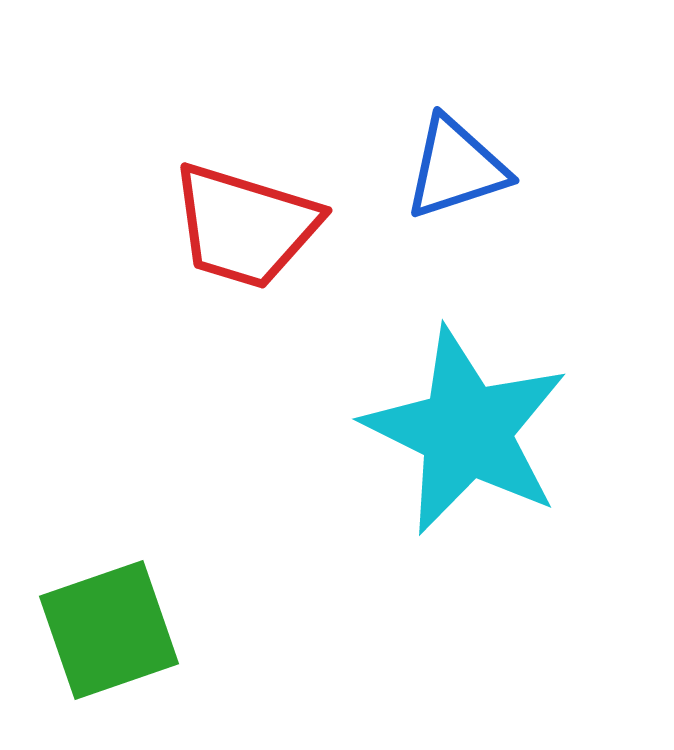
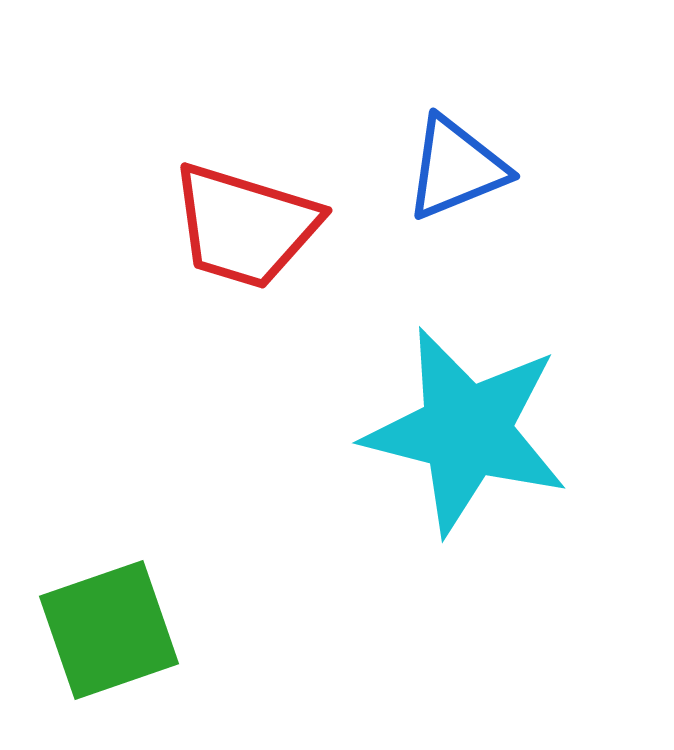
blue triangle: rotated 4 degrees counterclockwise
cyan star: rotated 12 degrees counterclockwise
